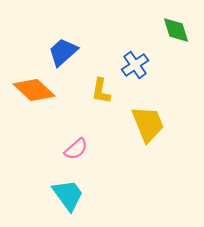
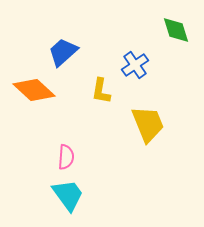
pink semicircle: moved 10 px left, 8 px down; rotated 45 degrees counterclockwise
